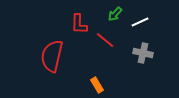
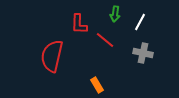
green arrow: rotated 35 degrees counterclockwise
white line: rotated 36 degrees counterclockwise
